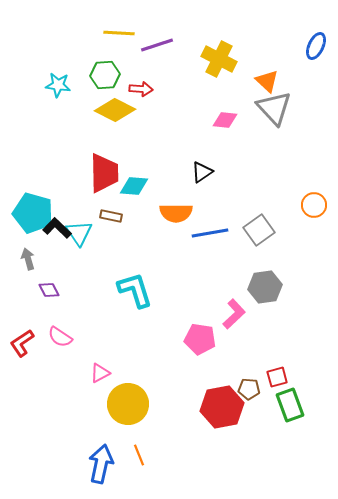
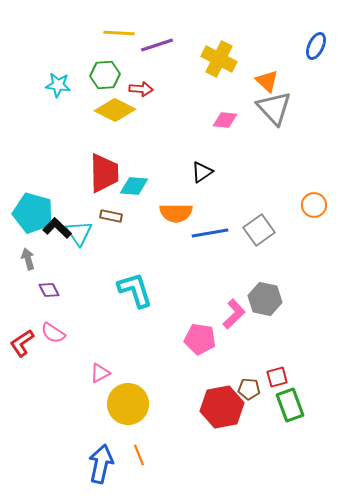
gray hexagon: moved 12 px down; rotated 20 degrees clockwise
pink semicircle: moved 7 px left, 4 px up
